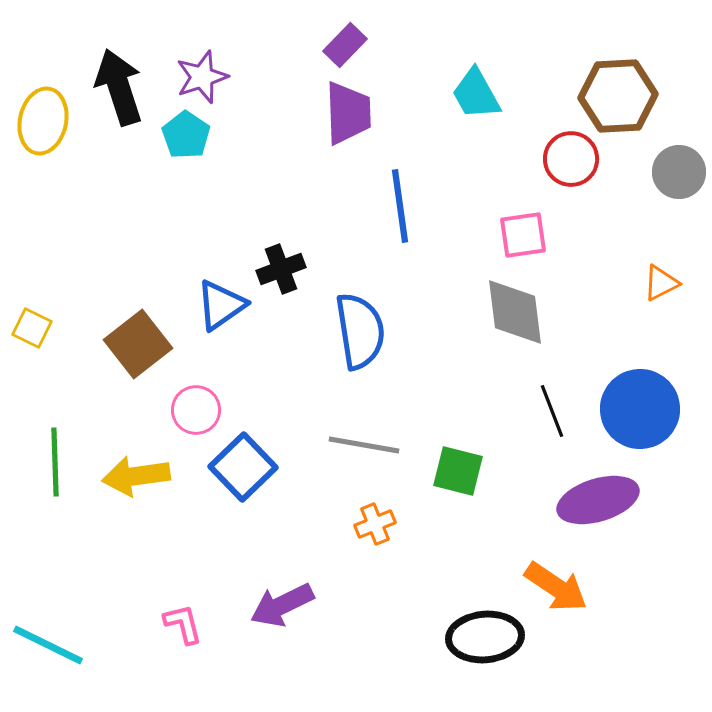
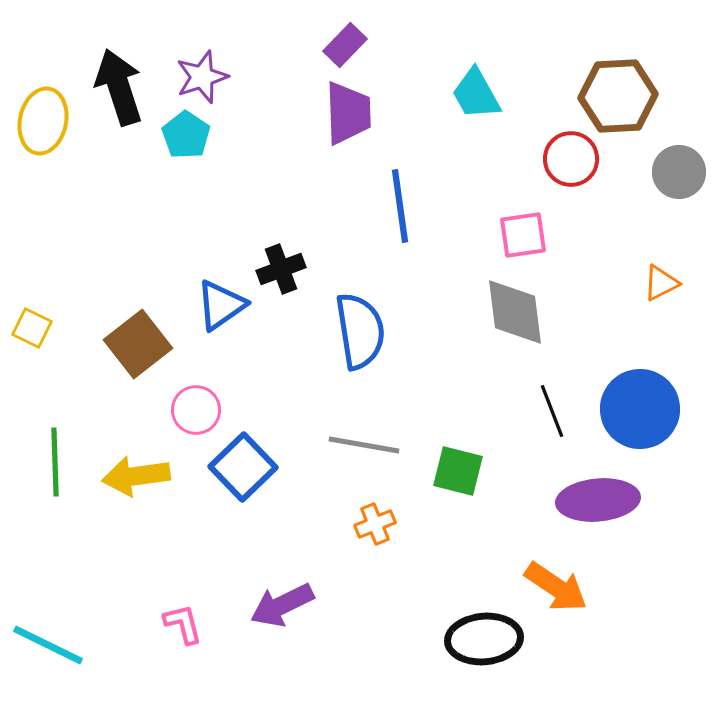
purple ellipse: rotated 12 degrees clockwise
black ellipse: moved 1 px left, 2 px down
